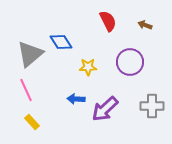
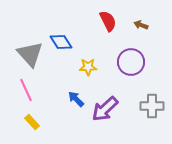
brown arrow: moved 4 px left
gray triangle: rotated 32 degrees counterclockwise
purple circle: moved 1 px right
blue arrow: rotated 42 degrees clockwise
